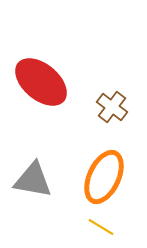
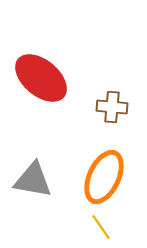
red ellipse: moved 4 px up
brown cross: rotated 32 degrees counterclockwise
yellow line: rotated 24 degrees clockwise
